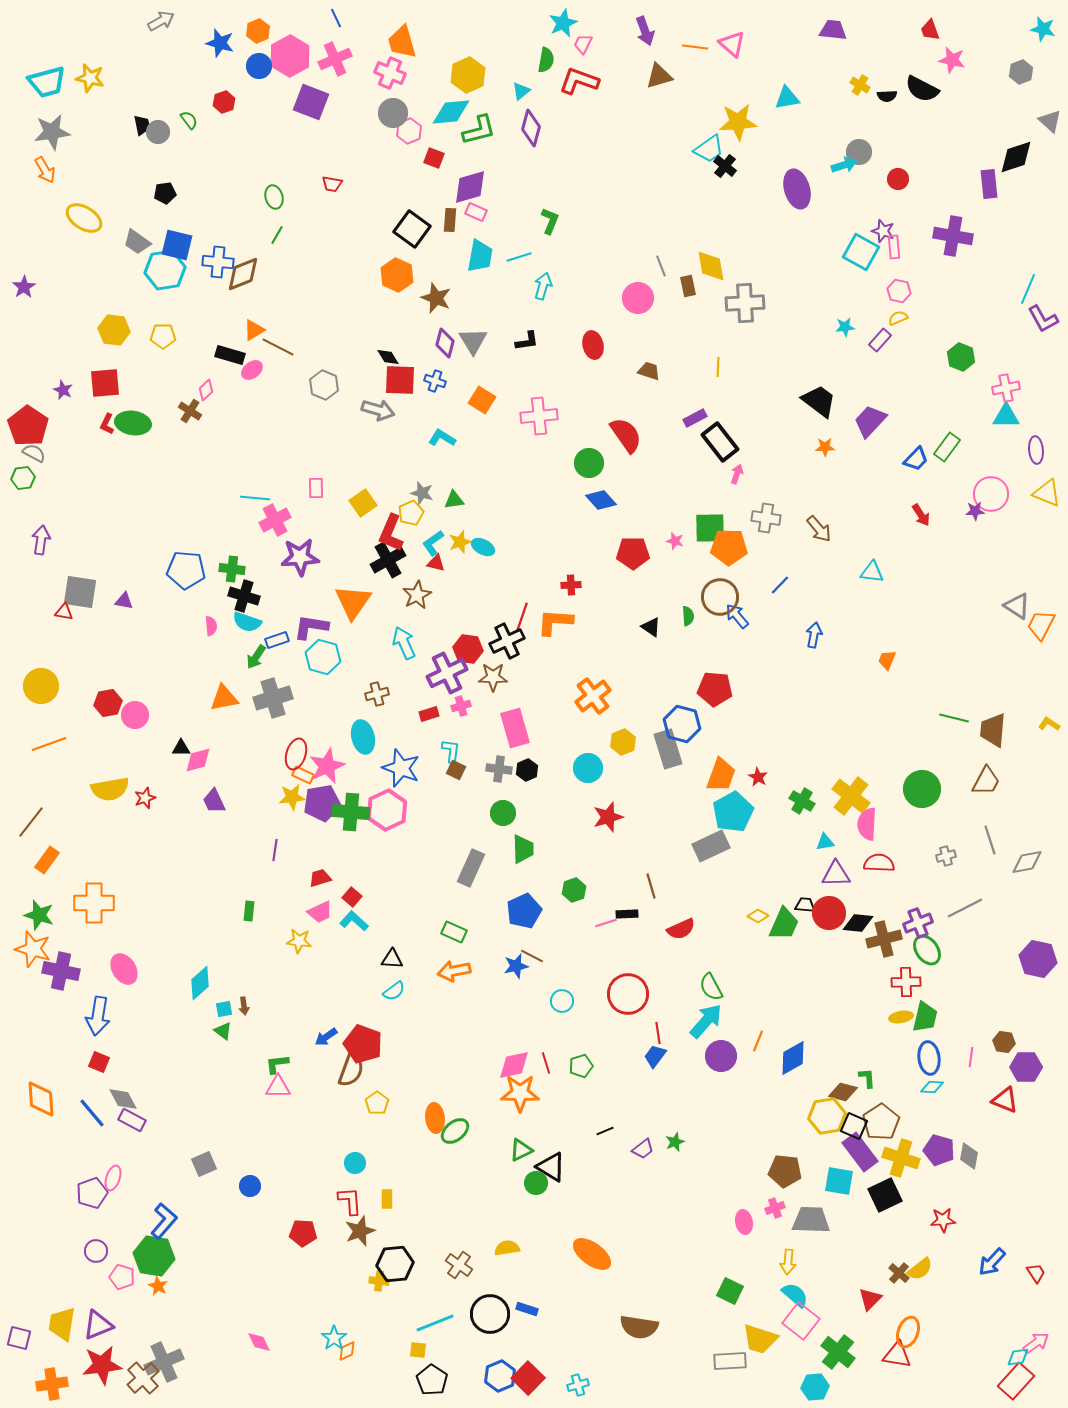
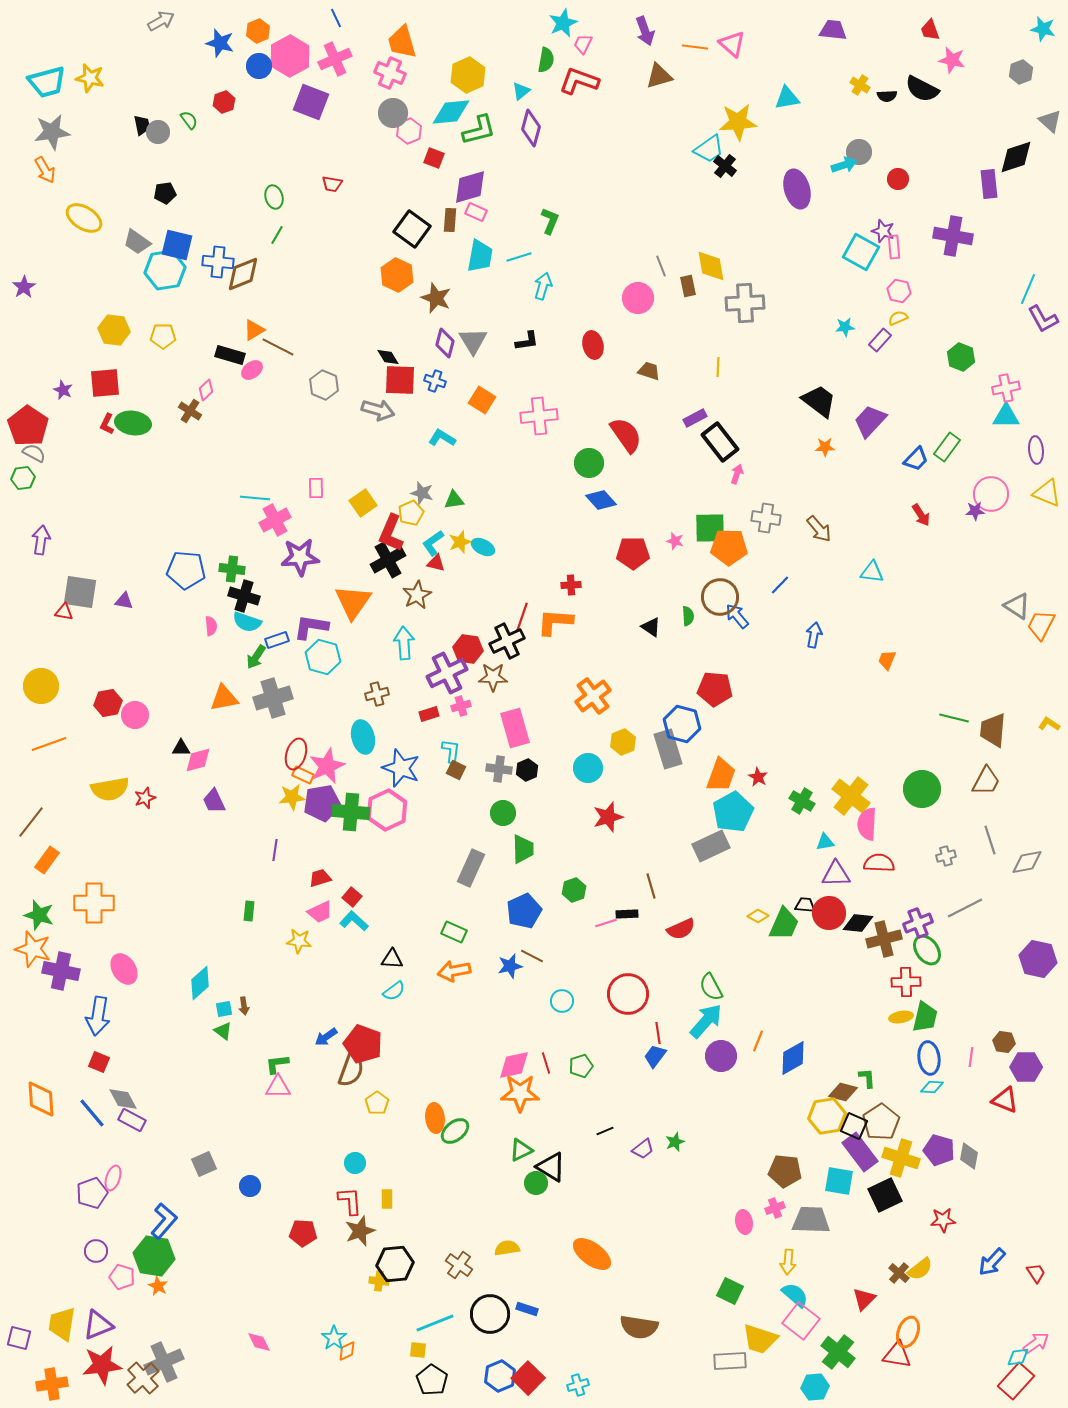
cyan arrow at (404, 643): rotated 20 degrees clockwise
blue star at (516, 966): moved 6 px left
red triangle at (870, 1299): moved 6 px left
